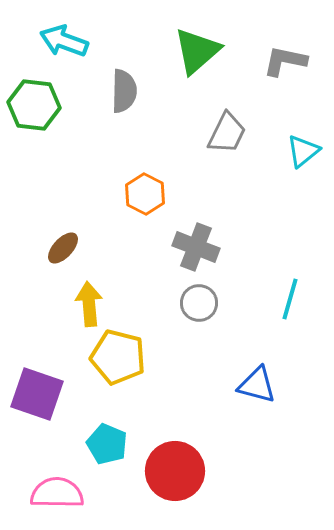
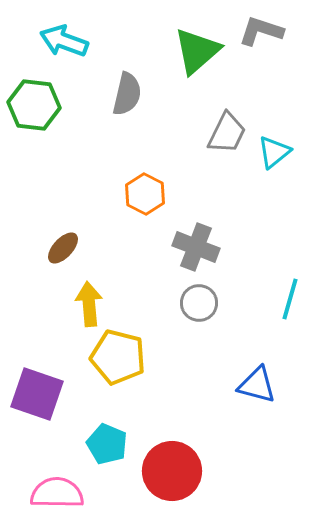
gray L-shape: moved 24 px left, 30 px up; rotated 6 degrees clockwise
gray semicircle: moved 3 px right, 3 px down; rotated 12 degrees clockwise
cyan triangle: moved 29 px left, 1 px down
red circle: moved 3 px left
